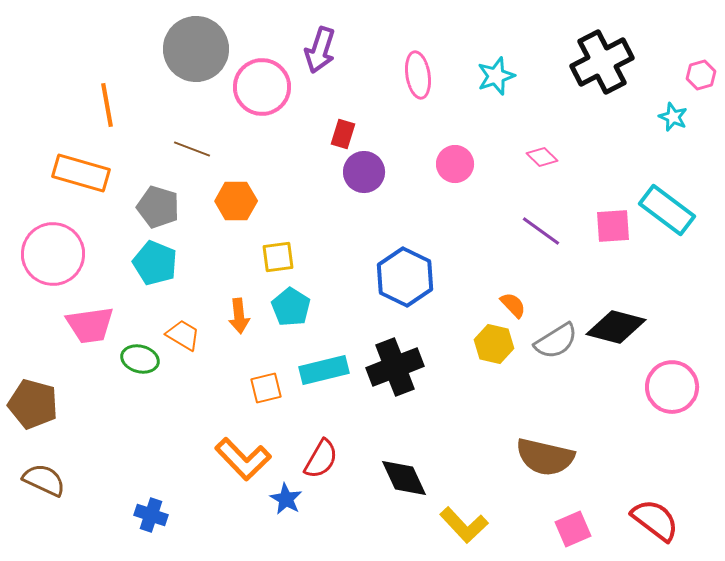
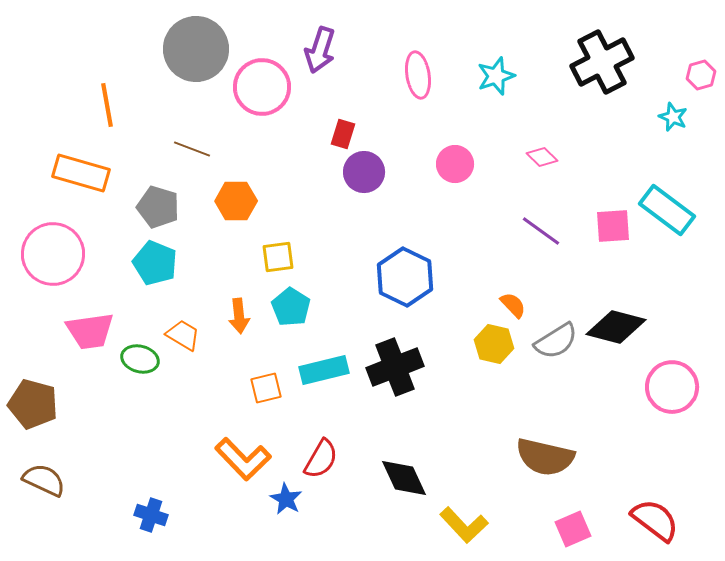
pink trapezoid at (90, 325): moved 6 px down
